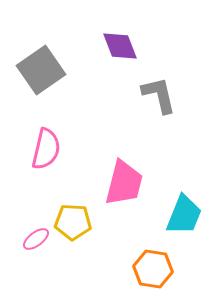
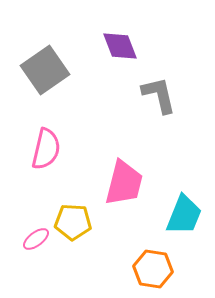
gray square: moved 4 px right
